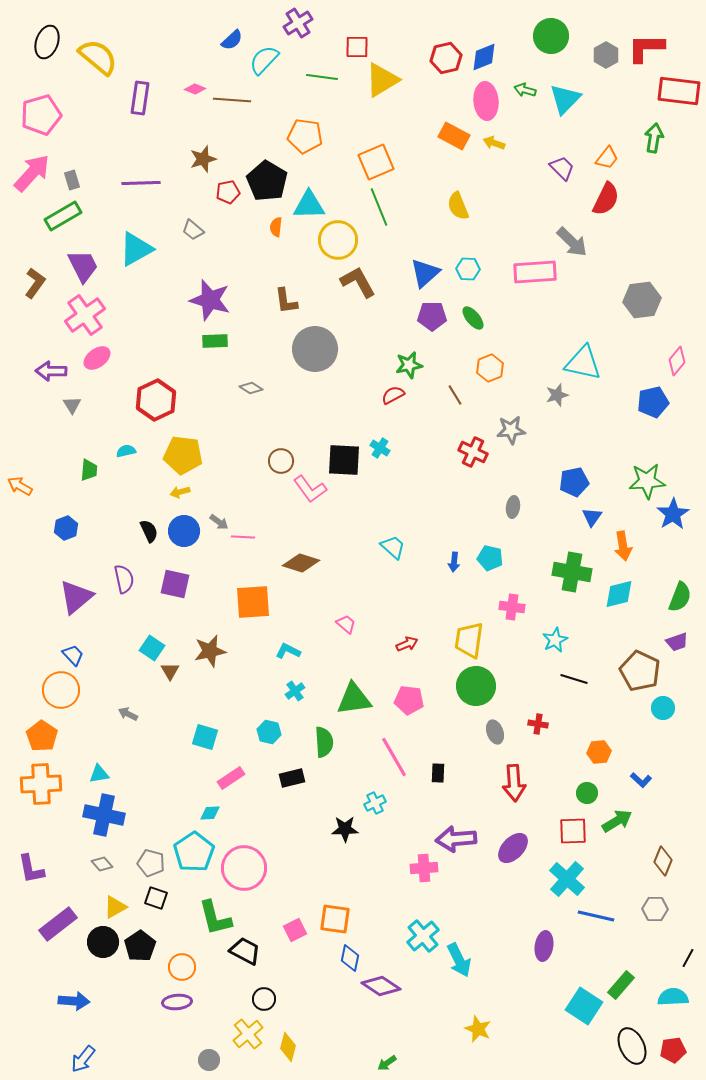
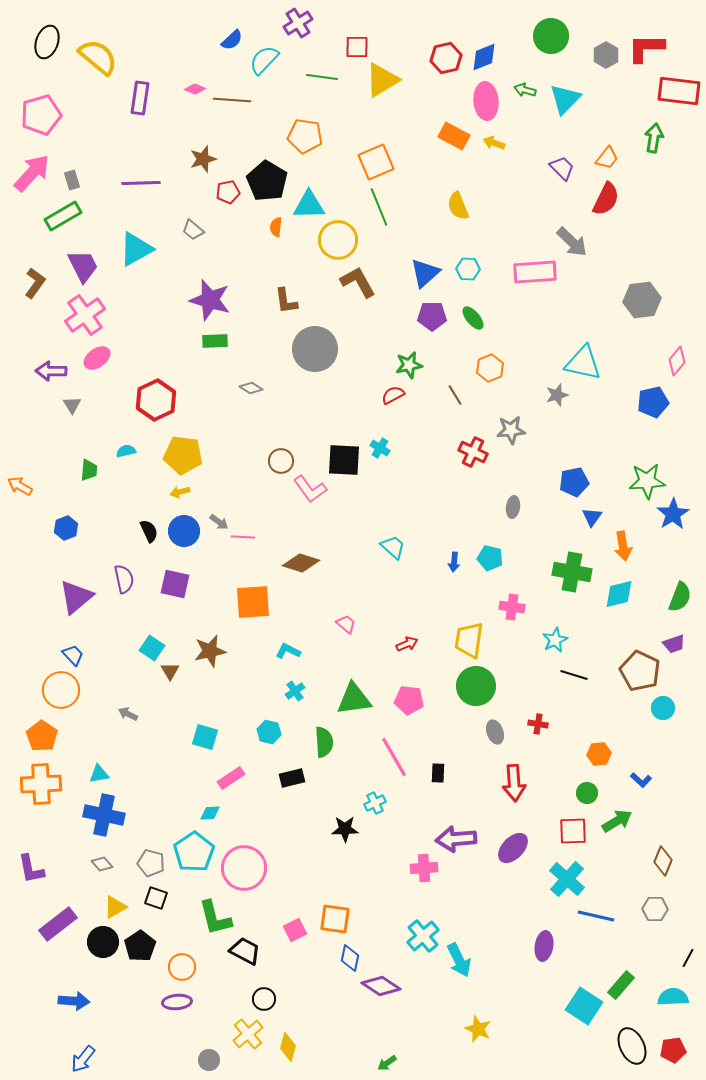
purple trapezoid at (677, 642): moved 3 px left, 2 px down
black line at (574, 679): moved 4 px up
orange hexagon at (599, 752): moved 2 px down
